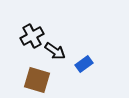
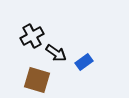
black arrow: moved 1 px right, 2 px down
blue rectangle: moved 2 px up
